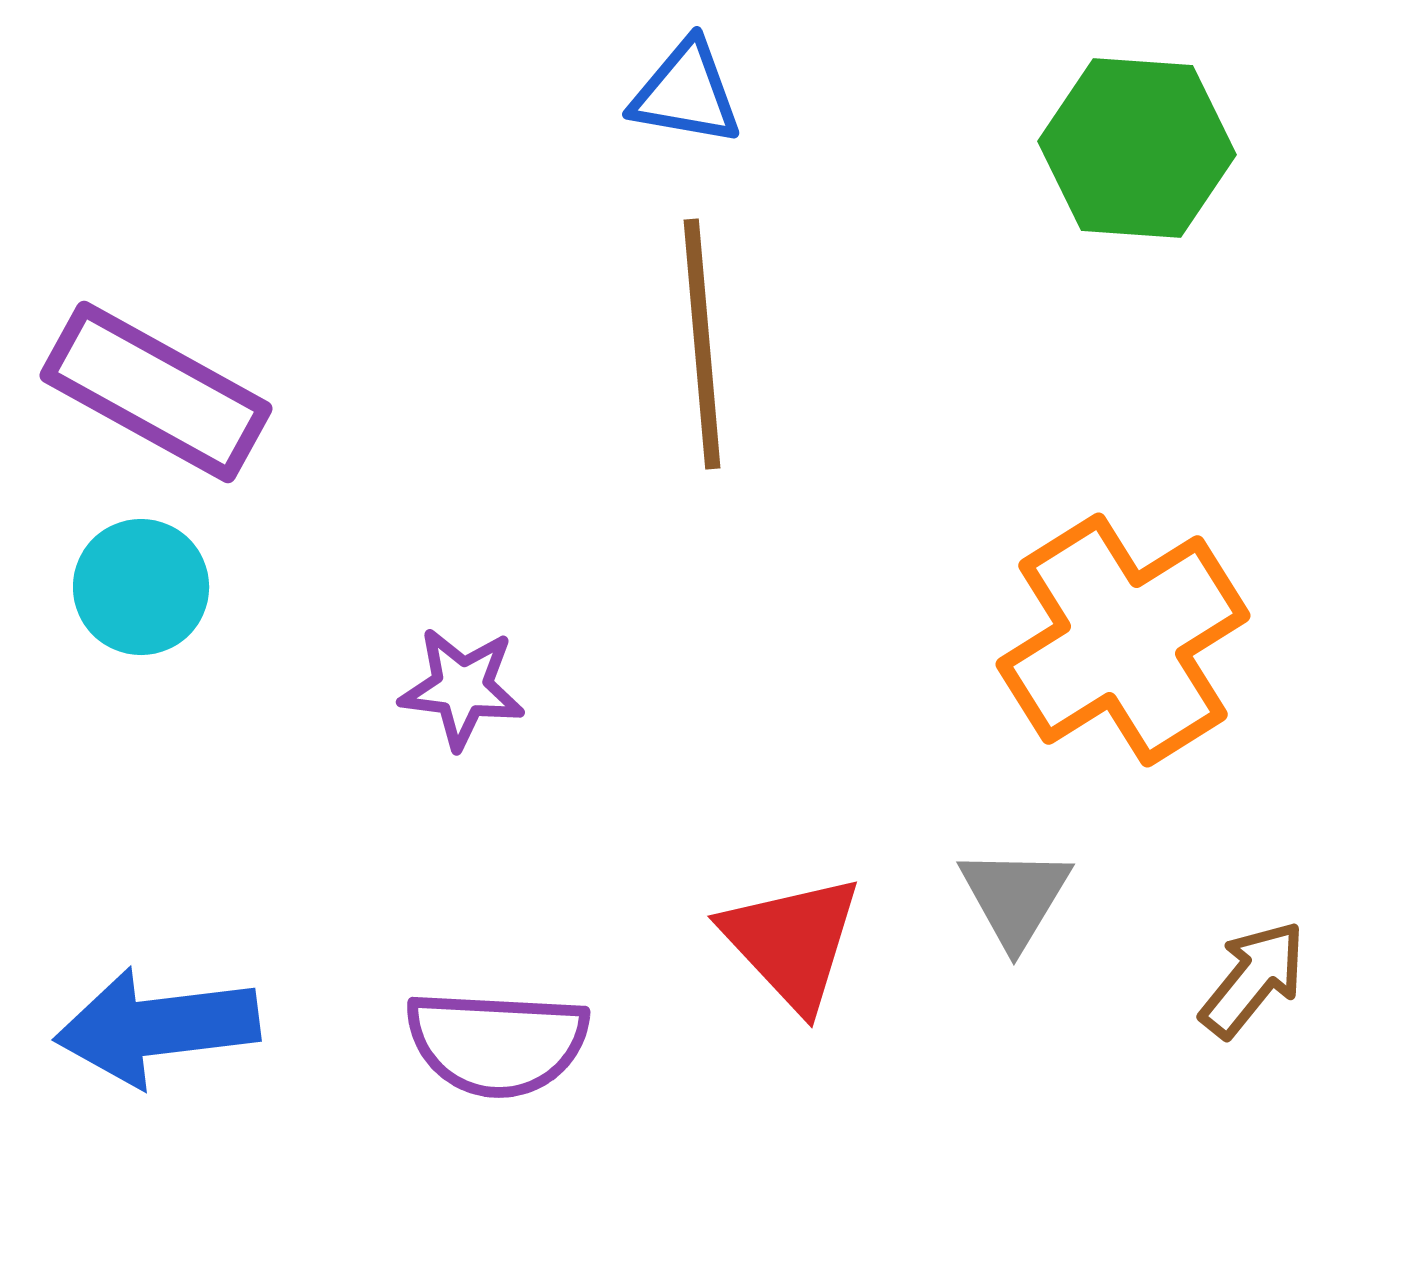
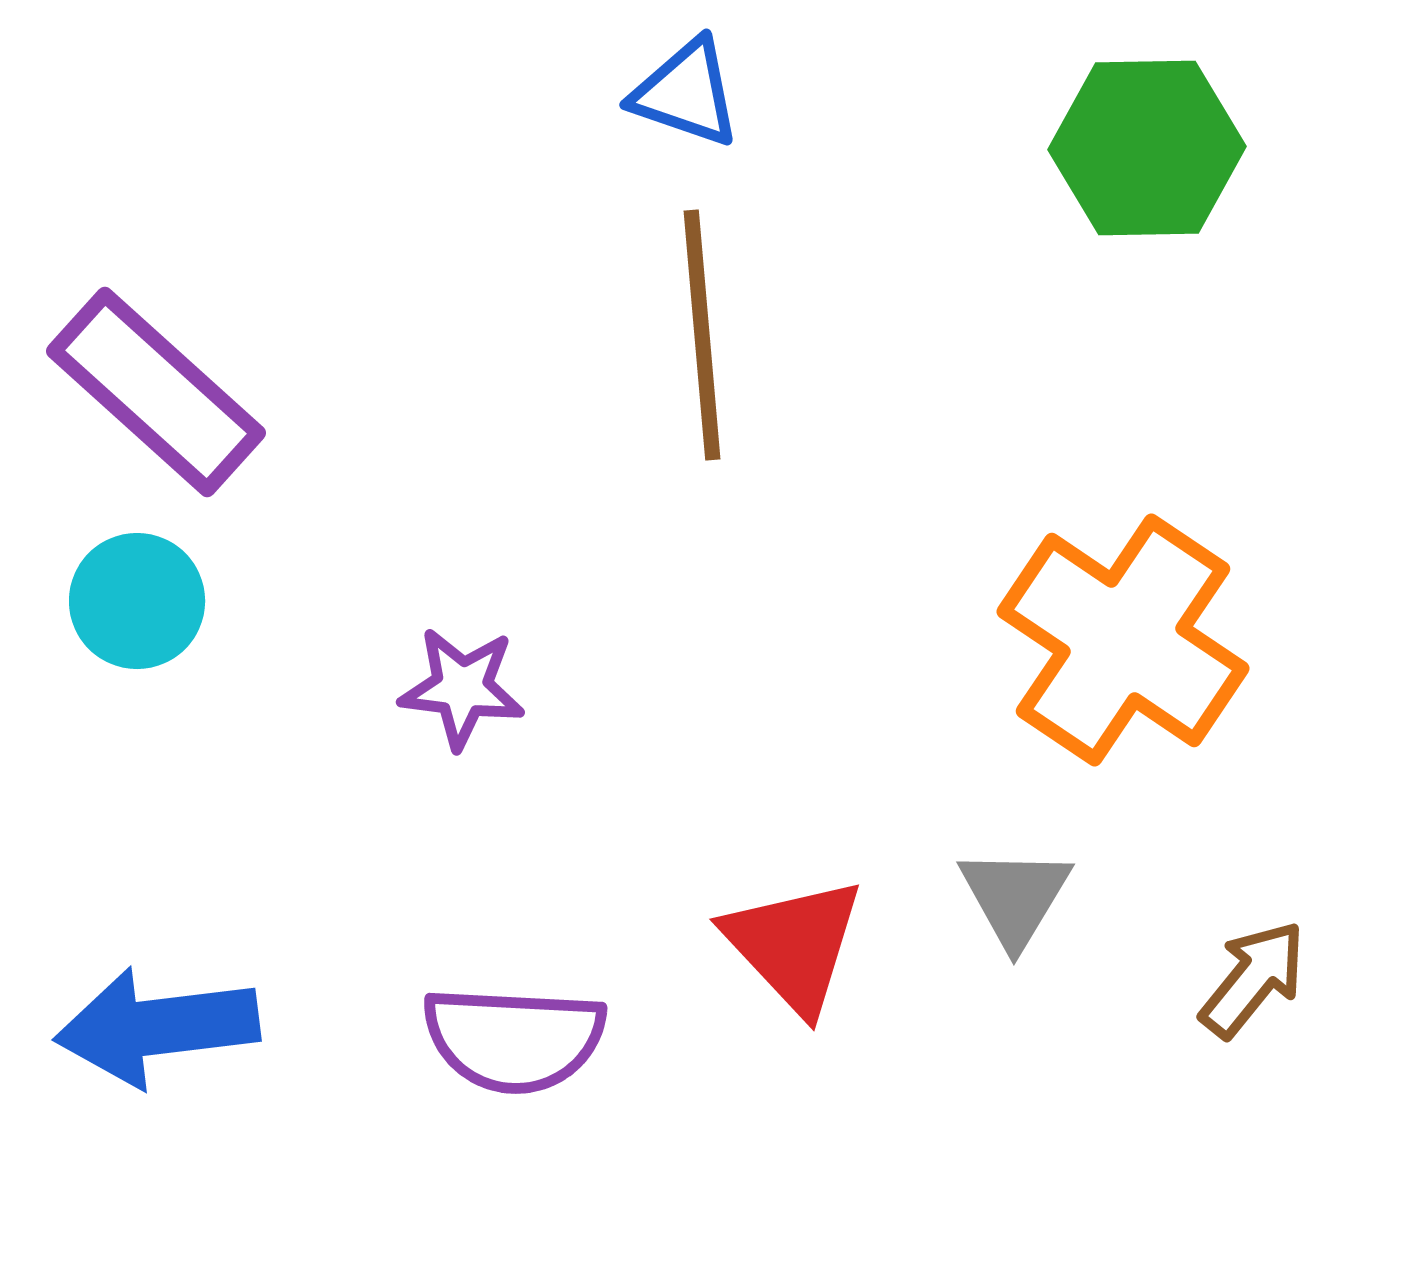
blue triangle: rotated 9 degrees clockwise
green hexagon: moved 10 px right; rotated 5 degrees counterclockwise
brown line: moved 9 px up
purple rectangle: rotated 13 degrees clockwise
cyan circle: moved 4 px left, 14 px down
orange cross: rotated 24 degrees counterclockwise
red triangle: moved 2 px right, 3 px down
purple semicircle: moved 17 px right, 4 px up
